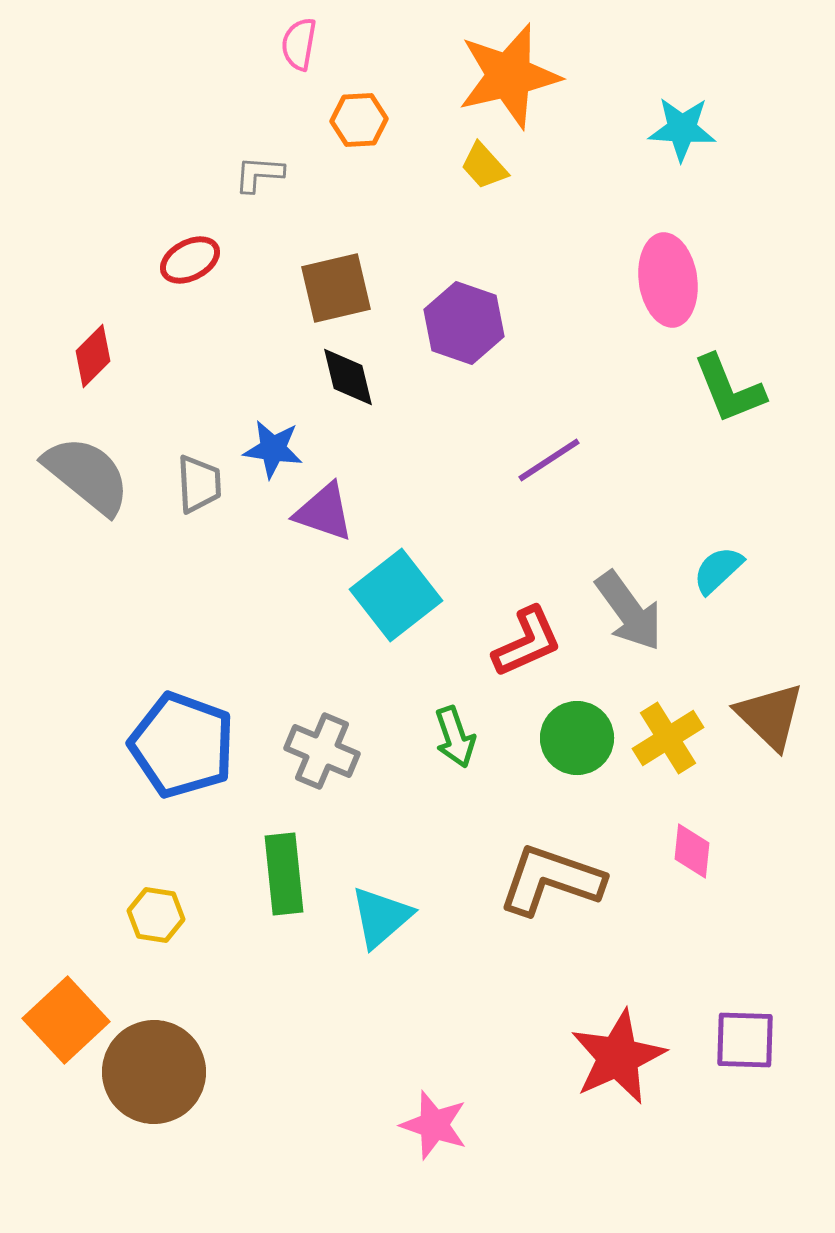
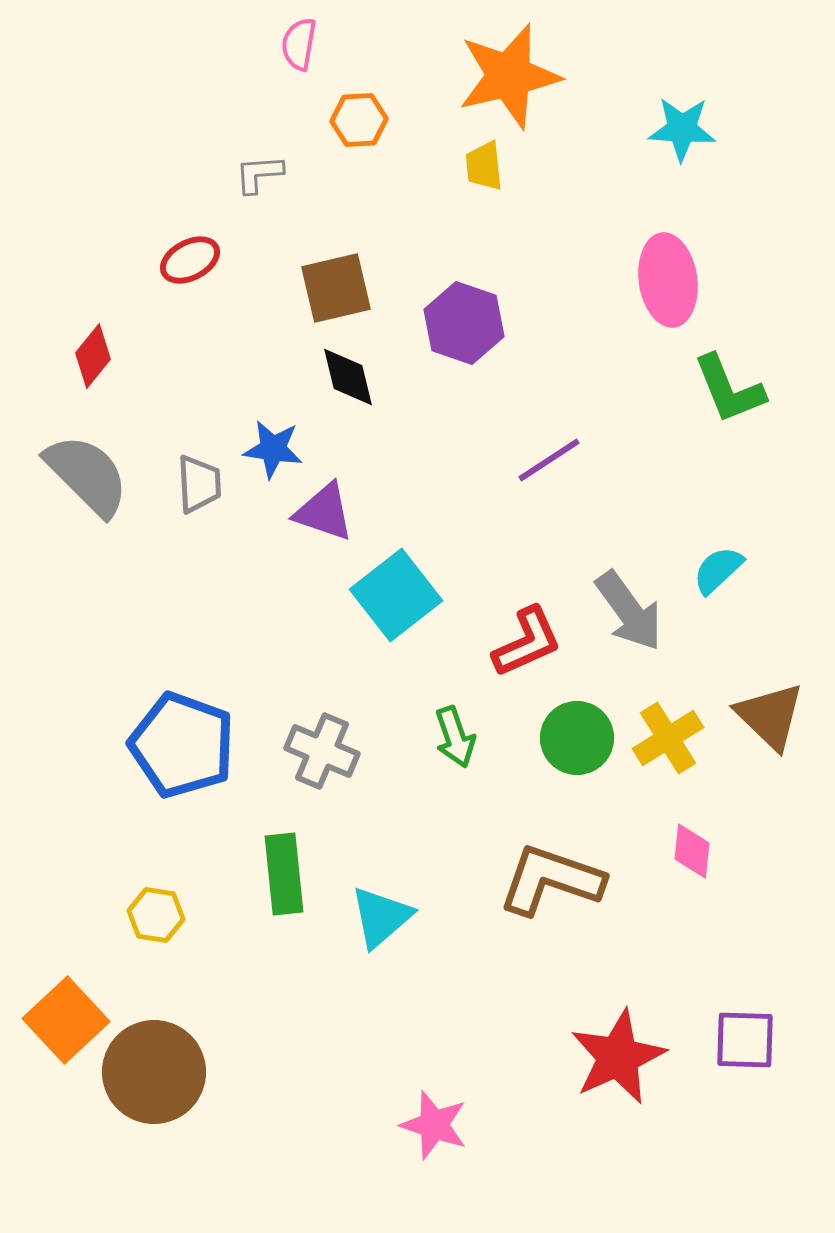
yellow trapezoid: rotated 36 degrees clockwise
gray L-shape: rotated 8 degrees counterclockwise
red diamond: rotated 6 degrees counterclockwise
gray semicircle: rotated 6 degrees clockwise
